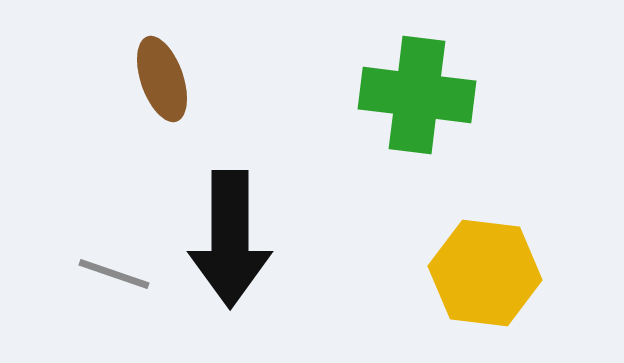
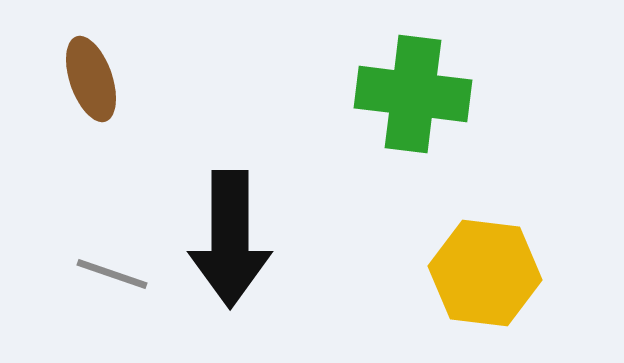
brown ellipse: moved 71 px left
green cross: moved 4 px left, 1 px up
gray line: moved 2 px left
